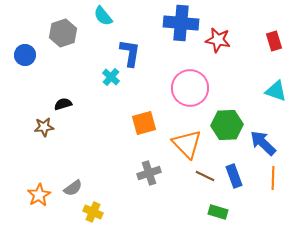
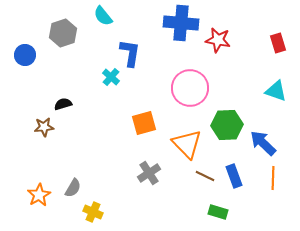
red rectangle: moved 4 px right, 2 px down
gray cross: rotated 15 degrees counterclockwise
gray semicircle: rotated 24 degrees counterclockwise
